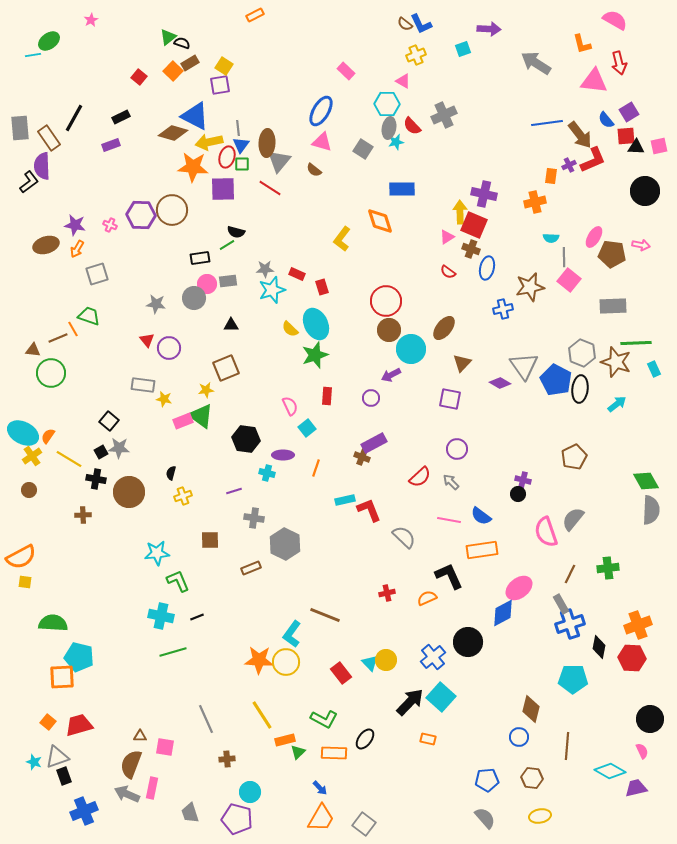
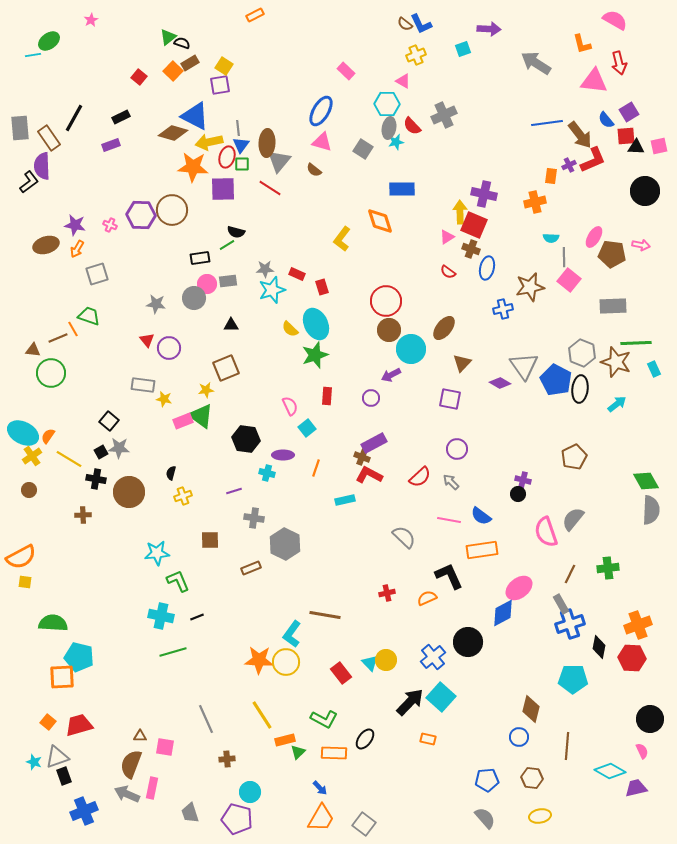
red L-shape at (369, 510): moved 35 px up; rotated 40 degrees counterclockwise
brown line at (325, 615): rotated 12 degrees counterclockwise
